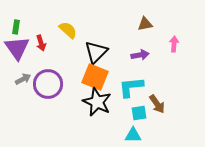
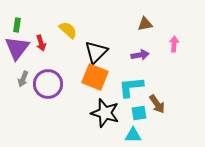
green rectangle: moved 1 px right, 2 px up
purple triangle: rotated 12 degrees clockwise
gray arrow: rotated 140 degrees clockwise
black star: moved 8 px right, 11 px down; rotated 8 degrees counterclockwise
